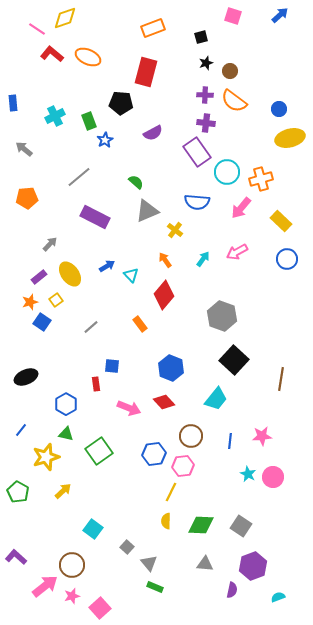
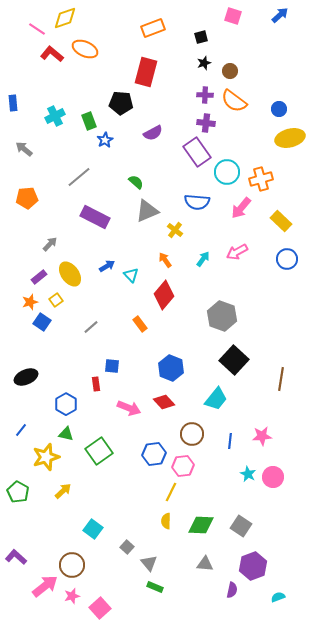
orange ellipse at (88, 57): moved 3 px left, 8 px up
black star at (206, 63): moved 2 px left
brown circle at (191, 436): moved 1 px right, 2 px up
